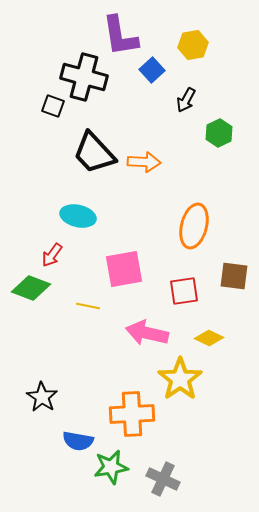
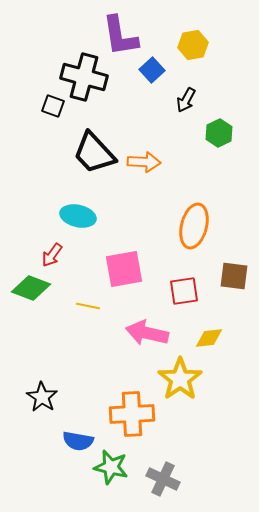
yellow diamond: rotated 32 degrees counterclockwise
green star: rotated 24 degrees clockwise
